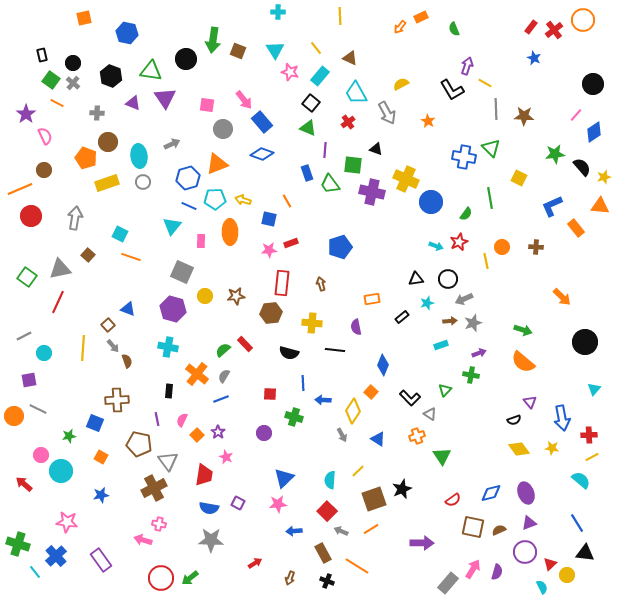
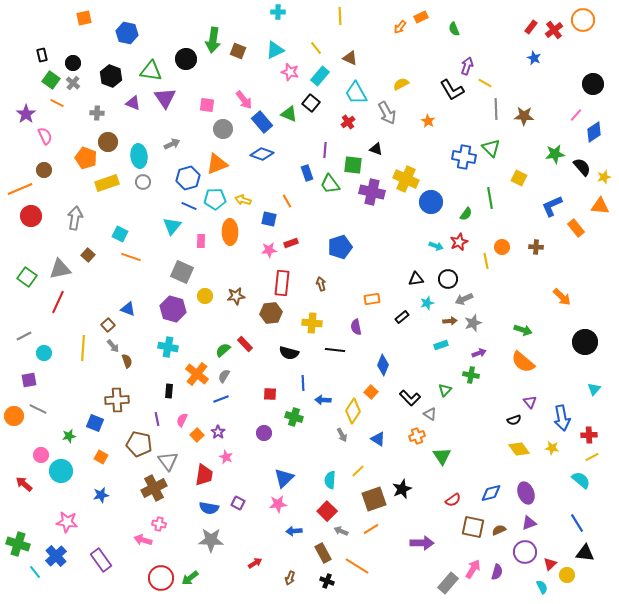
cyan triangle at (275, 50): rotated 36 degrees clockwise
green triangle at (308, 128): moved 19 px left, 14 px up
